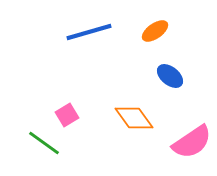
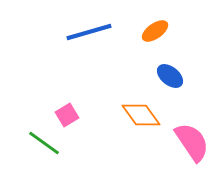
orange diamond: moved 7 px right, 3 px up
pink semicircle: rotated 90 degrees counterclockwise
